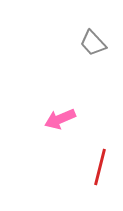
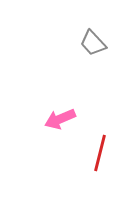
red line: moved 14 px up
